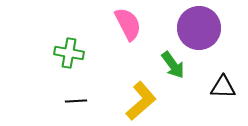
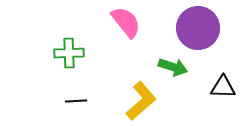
pink semicircle: moved 2 px left, 2 px up; rotated 12 degrees counterclockwise
purple circle: moved 1 px left
green cross: rotated 12 degrees counterclockwise
green arrow: moved 2 px down; rotated 36 degrees counterclockwise
